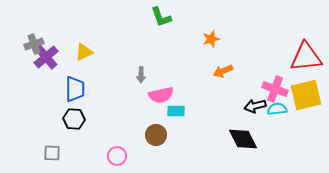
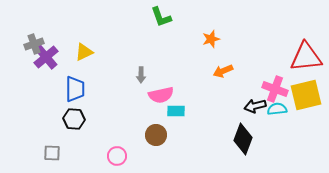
black diamond: rotated 48 degrees clockwise
